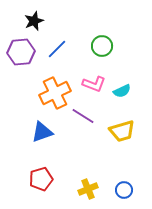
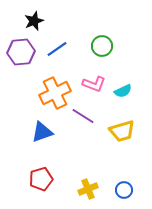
blue line: rotated 10 degrees clockwise
cyan semicircle: moved 1 px right
